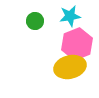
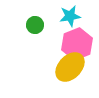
green circle: moved 4 px down
yellow ellipse: rotated 32 degrees counterclockwise
